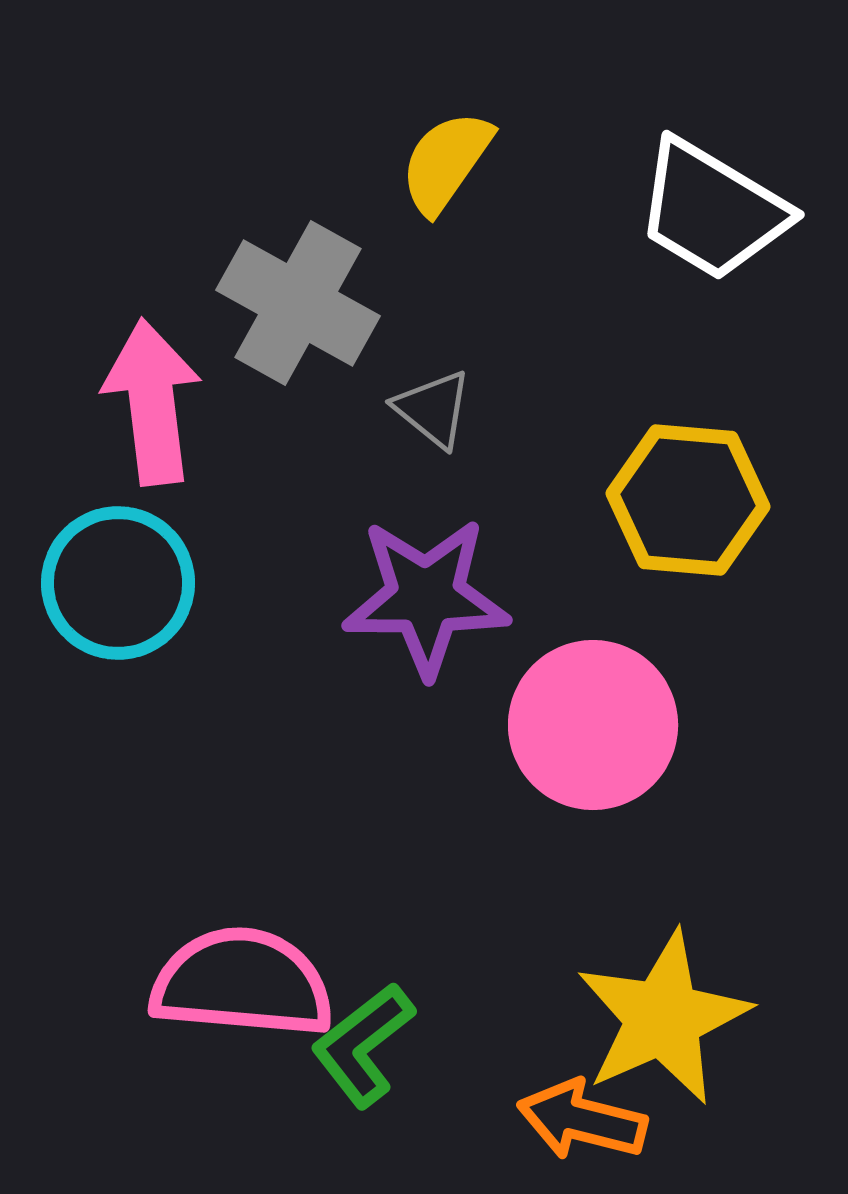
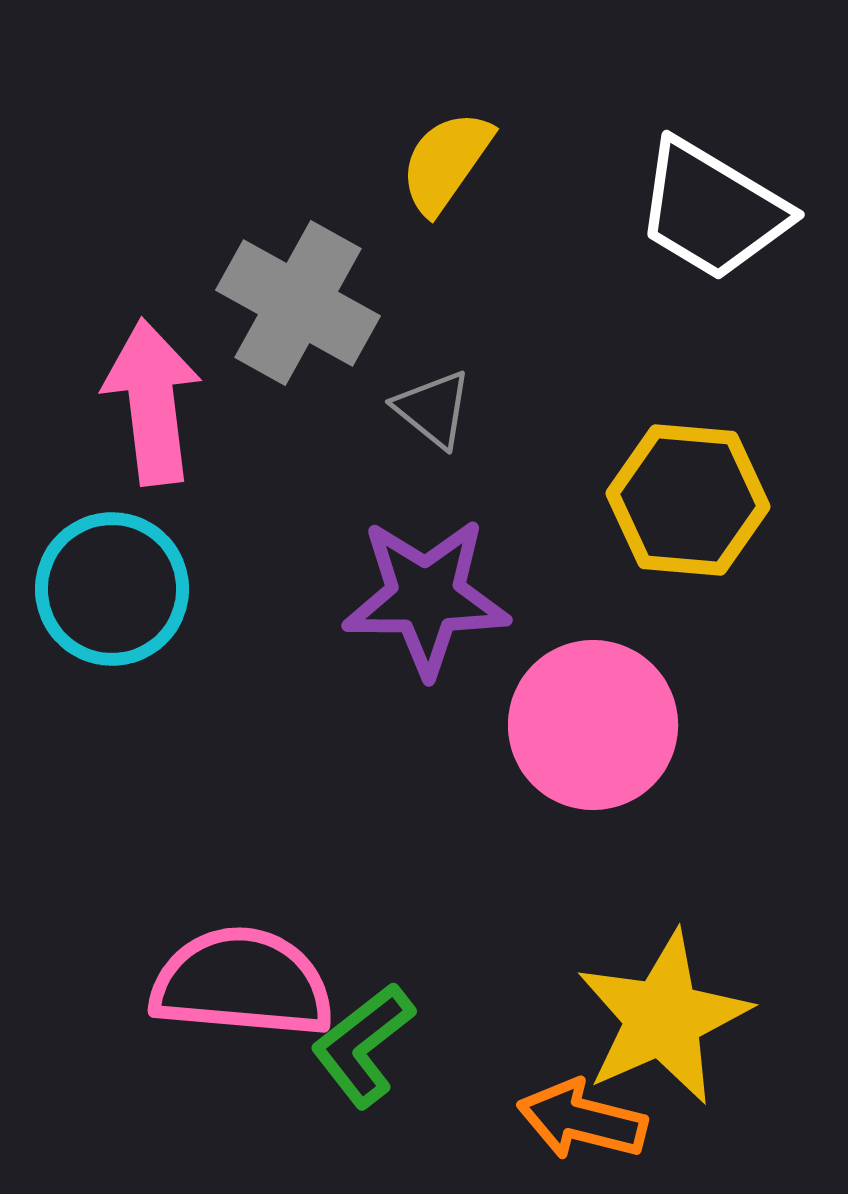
cyan circle: moved 6 px left, 6 px down
